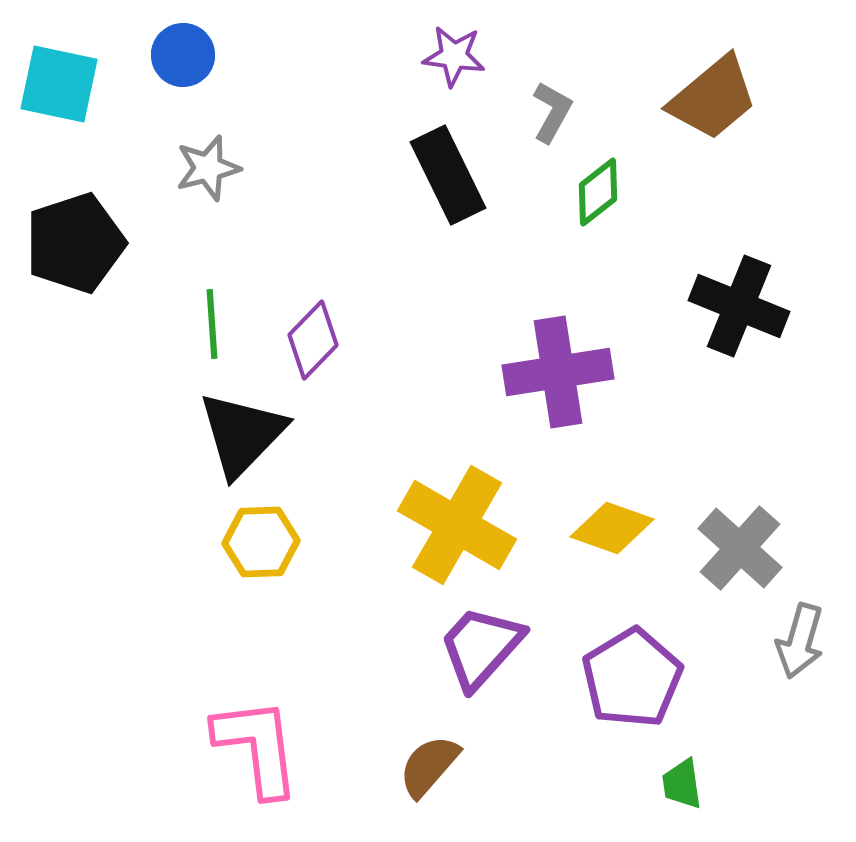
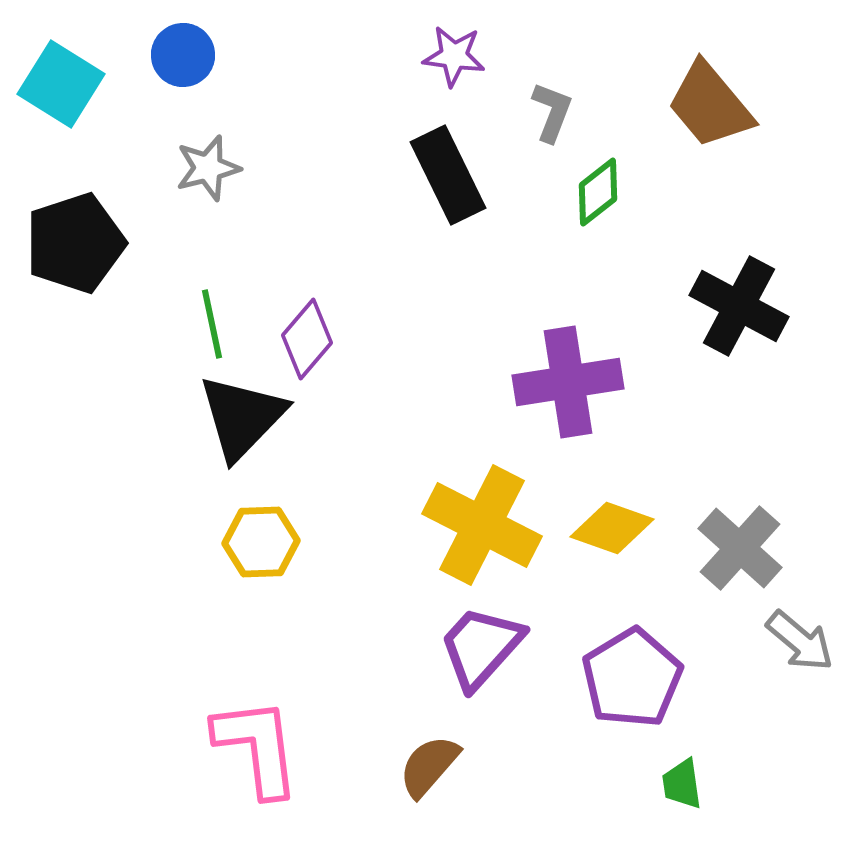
cyan square: moved 2 px right; rotated 20 degrees clockwise
brown trapezoid: moved 3 px left, 7 px down; rotated 90 degrees clockwise
gray L-shape: rotated 8 degrees counterclockwise
black cross: rotated 6 degrees clockwise
green line: rotated 8 degrees counterclockwise
purple diamond: moved 6 px left, 1 px up; rotated 4 degrees counterclockwise
purple cross: moved 10 px right, 10 px down
black triangle: moved 17 px up
yellow cross: moved 25 px right; rotated 3 degrees counterclockwise
gray arrow: rotated 66 degrees counterclockwise
